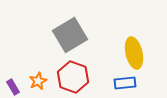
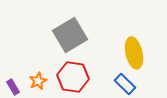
red hexagon: rotated 12 degrees counterclockwise
blue rectangle: moved 1 px down; rotated 50 degrees clockwise
